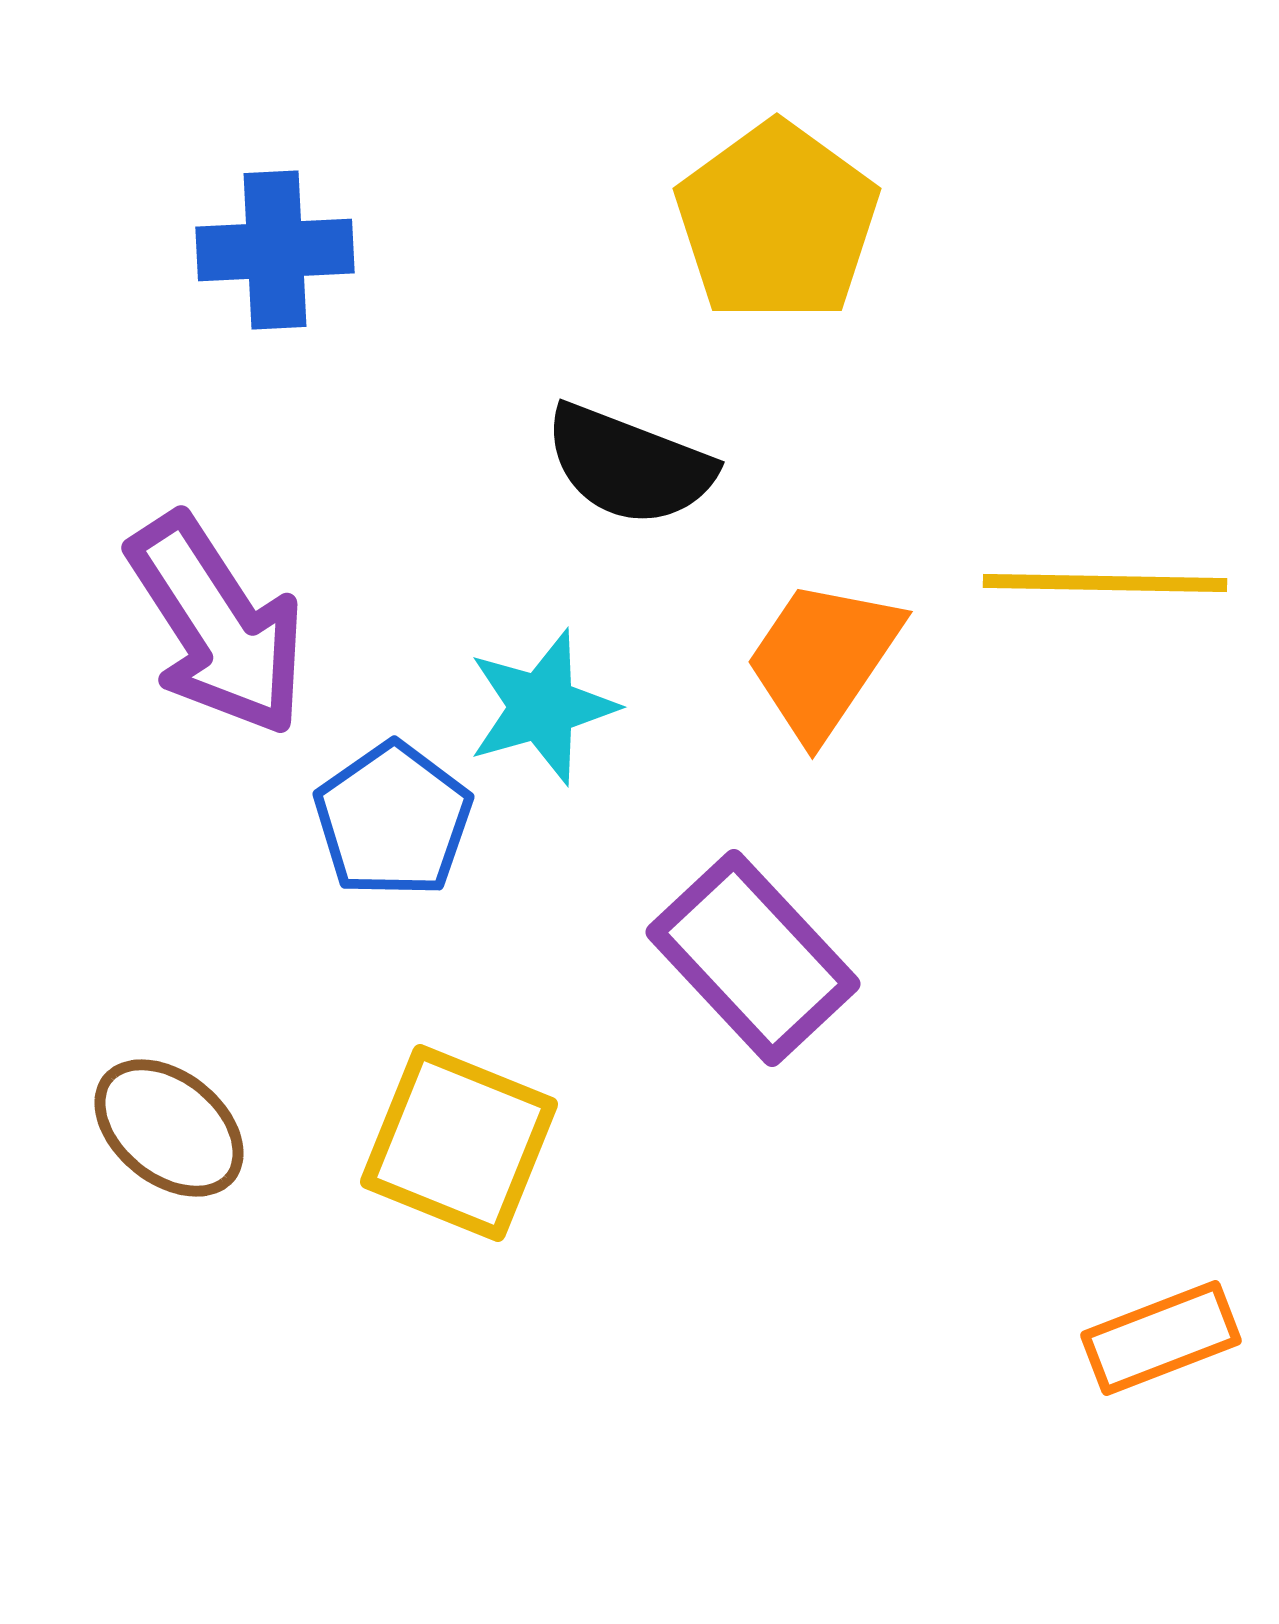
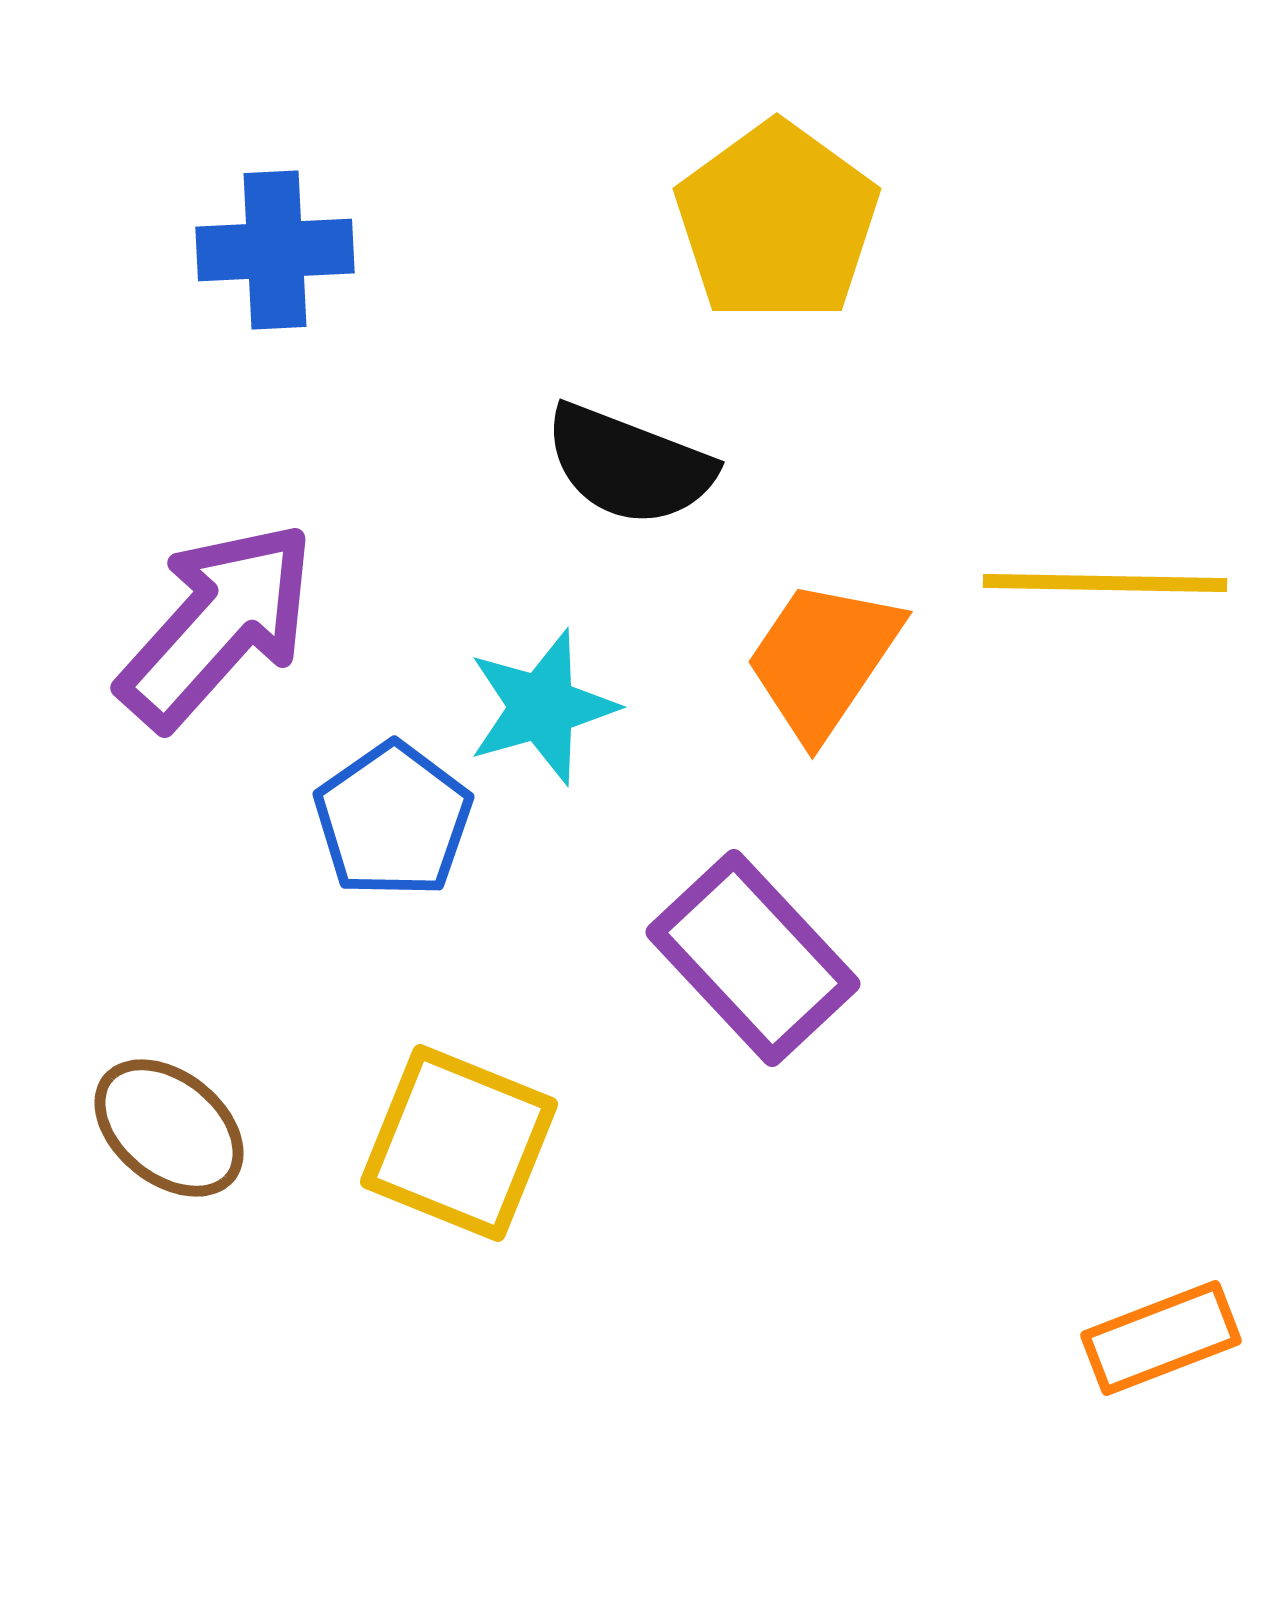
purple arrow: rotated 105 degrees counterclockwise
